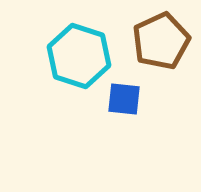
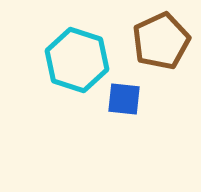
cyan hexagon: moved 2 px left, 4 px down
